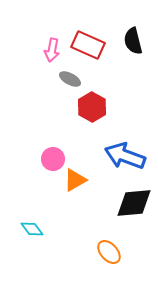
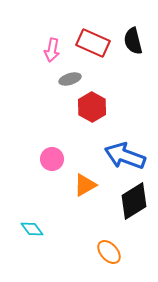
red rectangle: moved 5 px right, 2 px up
gray ellipse: rotated 45 degrees counterclockwise
pink circle: moved 1 px left
orange triangle: moved 10 px right, 5 px down
black diamond: moved 2 px up; rotated 27 degrees counterclockwise
